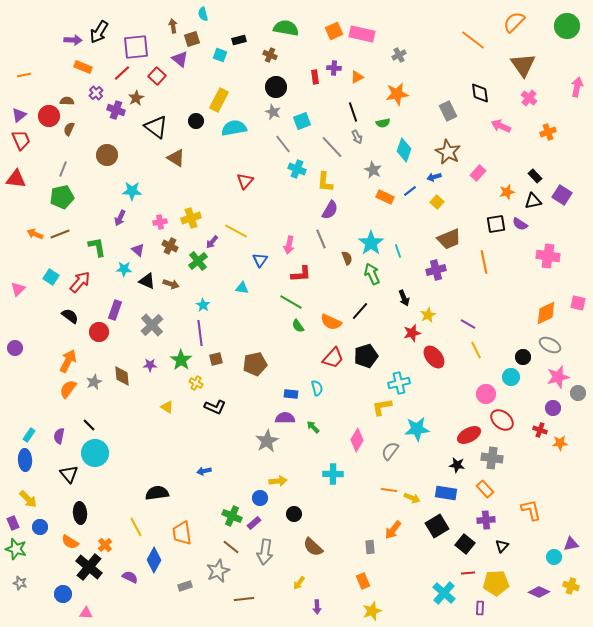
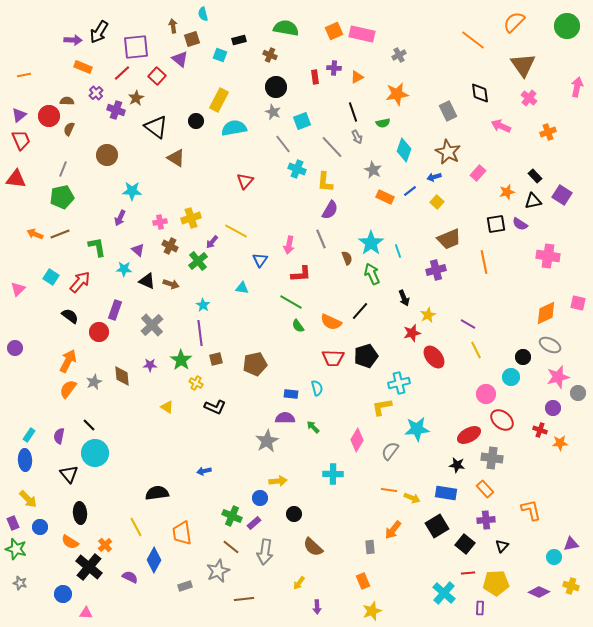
red trapezoid at (333, 358): rotated 50 degrees clockwise
